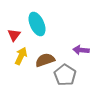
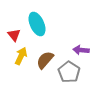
red triangle: rotated 16 degrees counterclockwise
brown semicircle: rotated 30 degrees counterclockwise
gray pentagon: moved 4 px right, 3 px up
